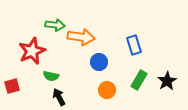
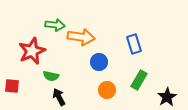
blue rectangle: moved 1 px up
black star: moved 16 px down
red square: rotated 21 degrees clockwise
